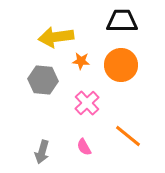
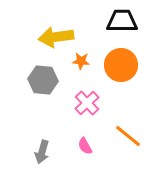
pink semicircle: moved 1 px right, 1 px up
